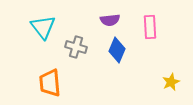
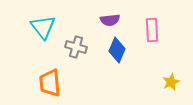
pink rectangle: moved 2 px right, 3 px down
